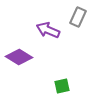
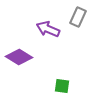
purple arrow: moved 1 px up
green square: rotated 21 degrees clockwise
